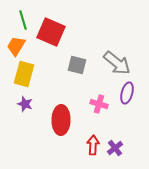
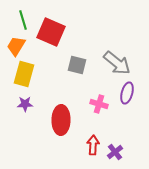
purple star: rotated 21 degrees counterclockwise
purple cross: moved 4 px down
